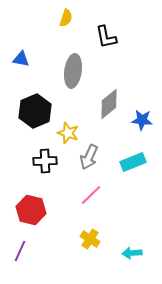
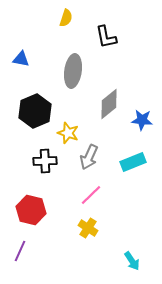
yellow cross: moved 2 px left, 11 px up
cyan arrow: moved 8 px down; rotated 120 degrees counterclockwise
